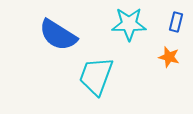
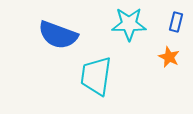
blue semicircle: rotated 12 degrees counterclockwise
orange star: rotated 10 degrees clockwise
cyan trapezoid: rotated 12 degrees counterclockwise
